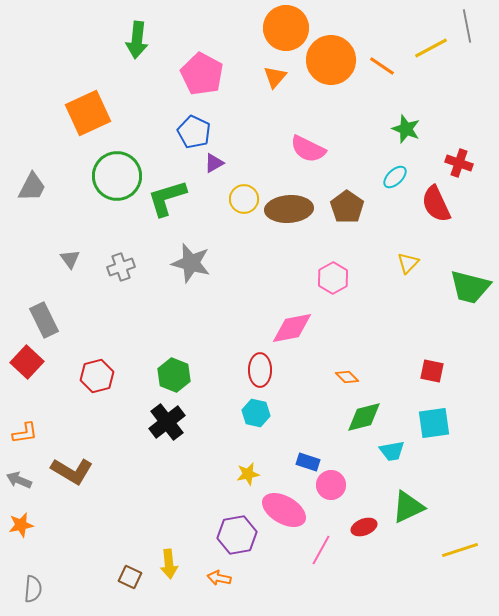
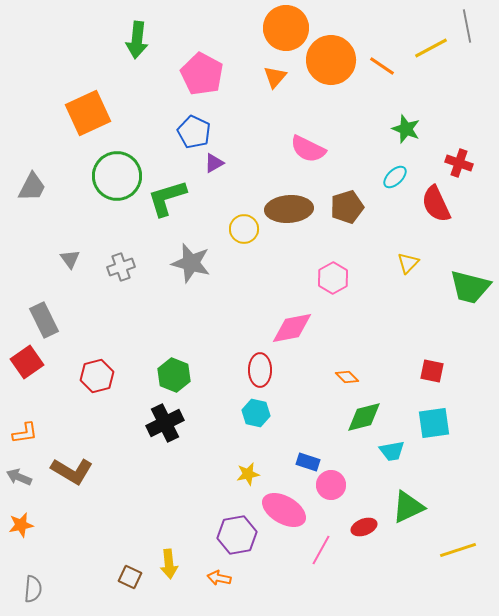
yellow circle at (244, 199): moved 30 px down
brown pentagon at (347, 207): rotated 20 degrees clockwise
red square at (27, 362): rotated 12 degrees clockwise
black cross at (167, 422): moved 2 px left, 1 px down; rotated 12 degrees clockwise
gray arrow at (19, 480): moved 3 px up
yellow line at (460, 550): moved 2 px left
